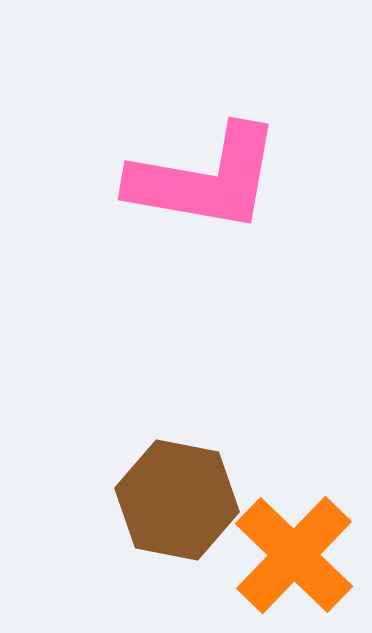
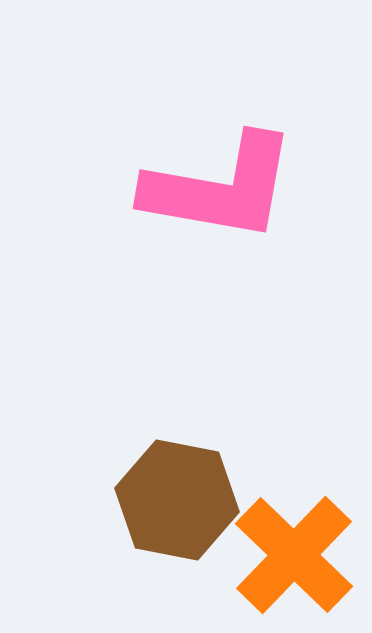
pink L-shape: moved 15 px right, 9 px down
